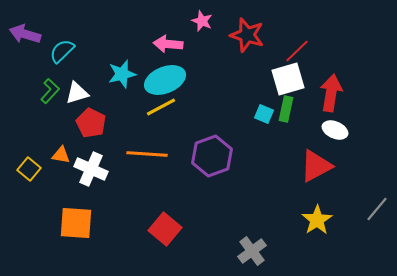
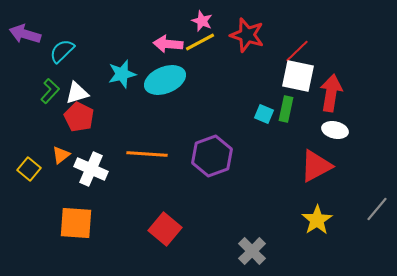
white square: moved 10 px right, 3 px up; rotated 28 degrees clockwise
yellow line: moved 39 px right, 65 px up
red pentagon: moved 12 px left, 6 px up
white ellipse: rotated 10 degrees counterclockwise
orange triangle: rotated 48 degrees counterclockwise
gray cross: rotated 8 degrees counterclockwise
